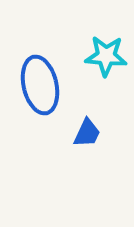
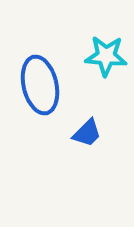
blue trapezoid: rotated 20 degrees clockwise
